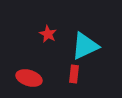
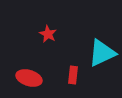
cyan triangle: moved 17 px right, 7 px down
red rectangle: moved 1 px left, 1 px down
